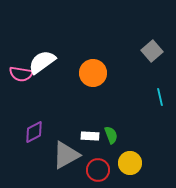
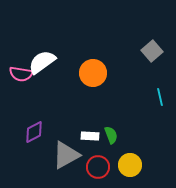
yellow circle: moved 2 px down
red circle: moved 3 px up
